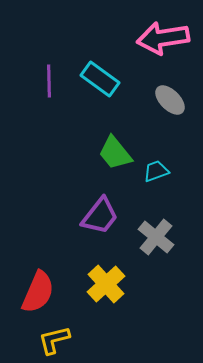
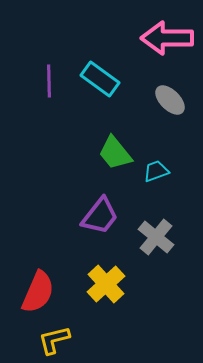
pink arrow: moved 4 px right; rotated 9 degrees clockwise
